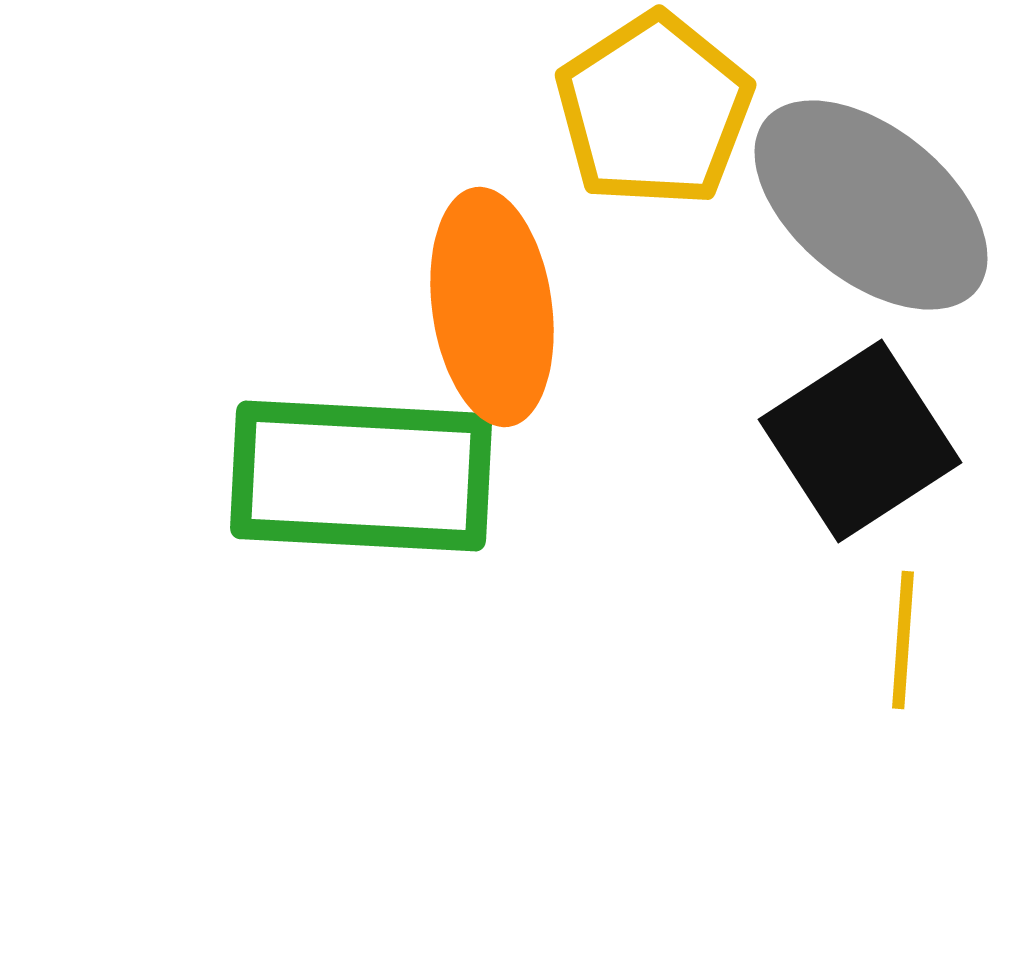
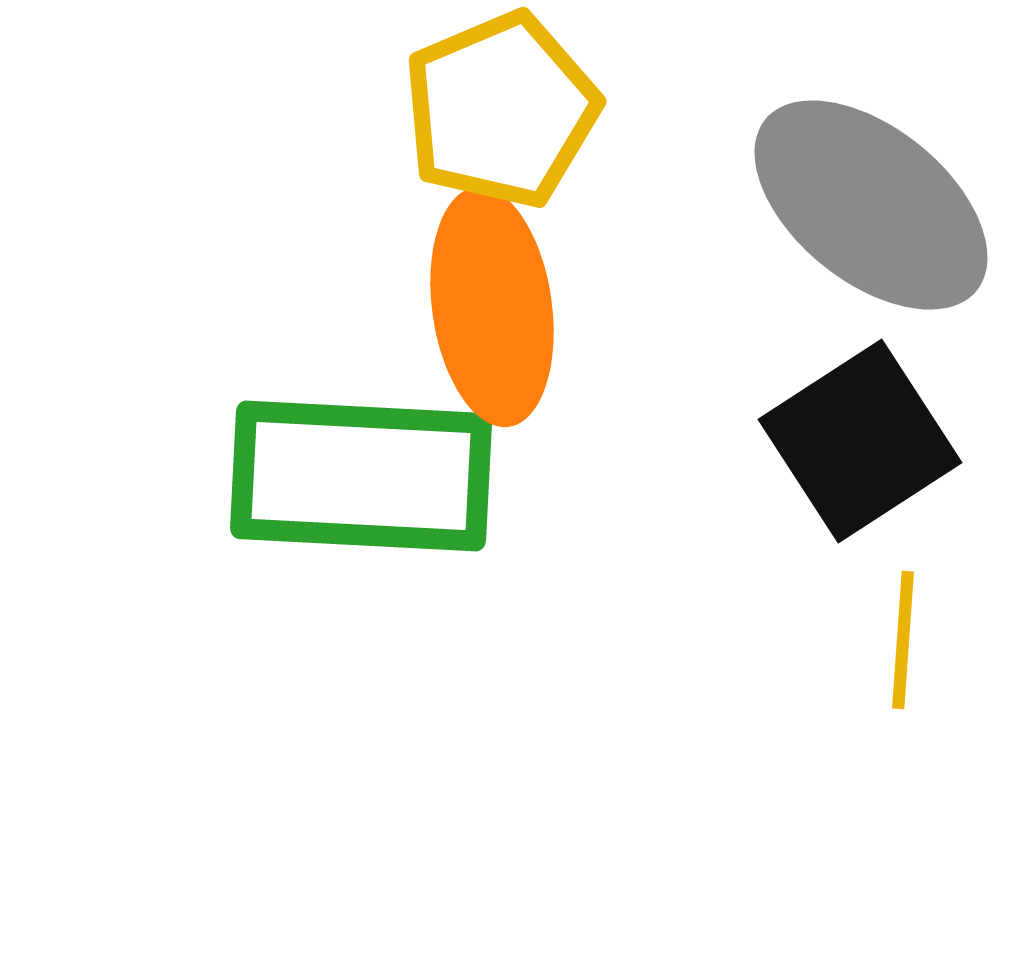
yellow pentagon: moved 153 px left; rotated 10 degrees clockwise
